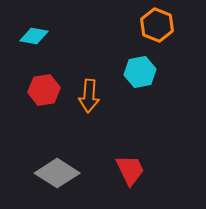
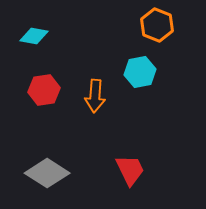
orange arrow: moved 6 px right
gray diamond: moved 10 px left
